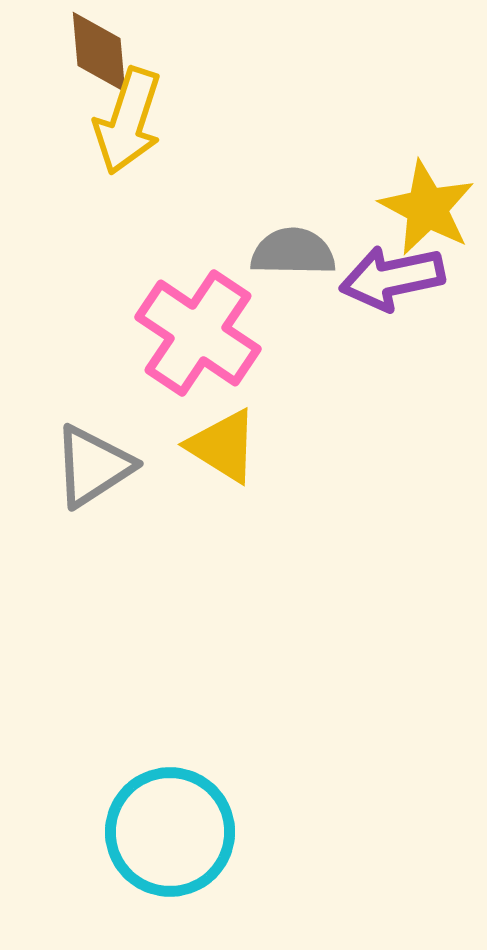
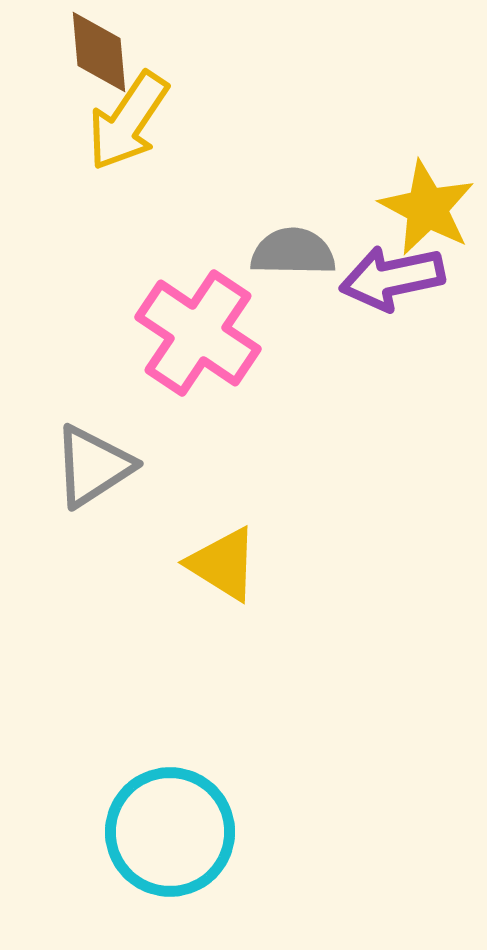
yellow arrow: rotated 16 degrees clockwise
yellow triangle: moved 118 px down
